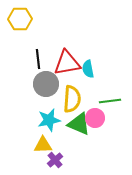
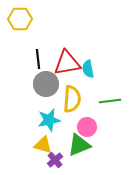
pink circle: moved 8 px left, 9 px down
green triangle: moved 21 px down; rotated 45 degrees counterclockwise
yellow triangle: rotated 18 degrees clockwise
